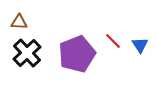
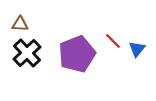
brown triangle: moved 1 px right, 2 px down
blue triangle: moved 3 px left, 4 px down; rotated 12 degrees clockwise
